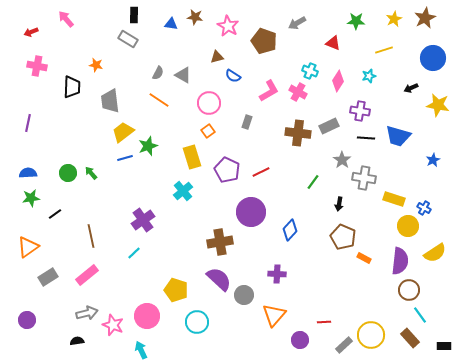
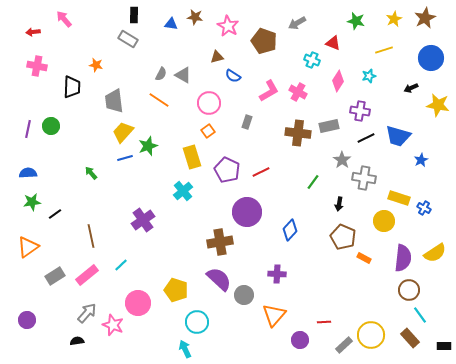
pink arrow at (66, 19): moved 2 px left
green star at (356, 21): rotated 12 degrees clockwise
red arrow at (31, 32): moved 2 px right; rotated 16 degrees clockwise
blue circle at (433, 58): moved 2 px left
cyan cross at (310, 71): moved 2 px right, 11 px up
gray semicircle at (158, 73): moved 3 px right, 1 px down
gray trapezoid at (110, 101): moved 4 px right
purple line at (28, 123): moved 6 px down
gray rectangle at (329, 126): rotated 12 degrees clockwise
yellow trapezoid at (123, 132): rotated 10 degrees counterclockwise
black line at (366, 138): rotated 30 degrees counterclockwise
blue star at (433, 160): moved 12 px left
green circle at (68, 173): moved 17 px left, 47 px up
green star at (31, 198): moved 1 px right, 4 px down
yellow rectangle at (394, 199): moved 5 px right, 1 px up
purple circle at (251, 212): moved 4 px left
yellow circle at (408, 226): moved 24 px left, 5 px up
cyan line at (134, 253): moved 13 px left, 12 px down
purple semicircle at (400, 261): moved 3 px right, 3 px up
gray rectangle at (48, 277): moved 7 px right, 1 px up
gray arrow at (87, 313): rotated 35 degrees counterclockwise
pink circle at (147, 316): moved 9 px left, 13 px up
cyan arrow at (141, 350): moved 44 px right, 1 px up
